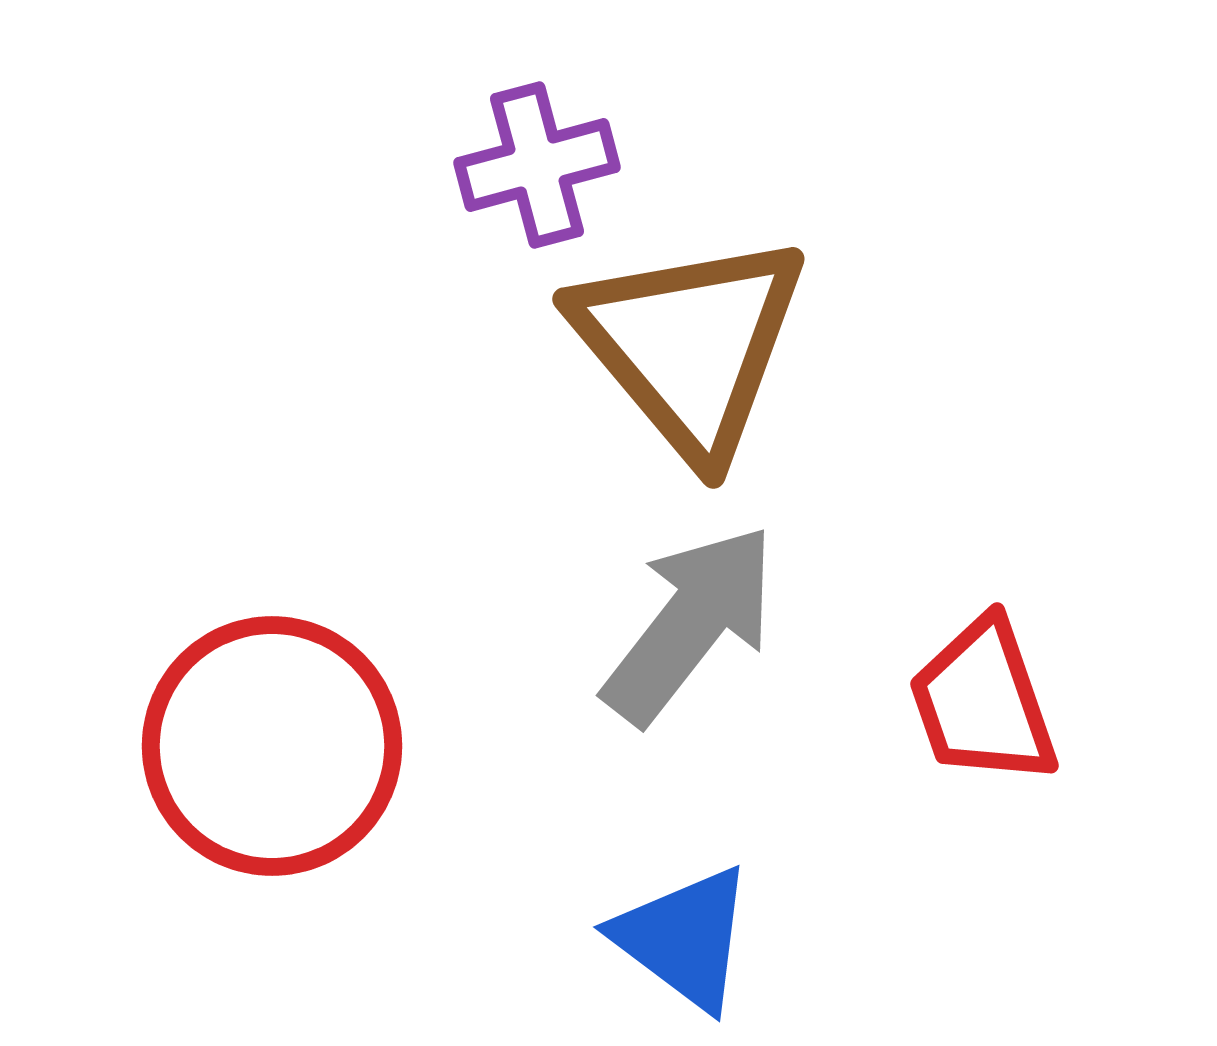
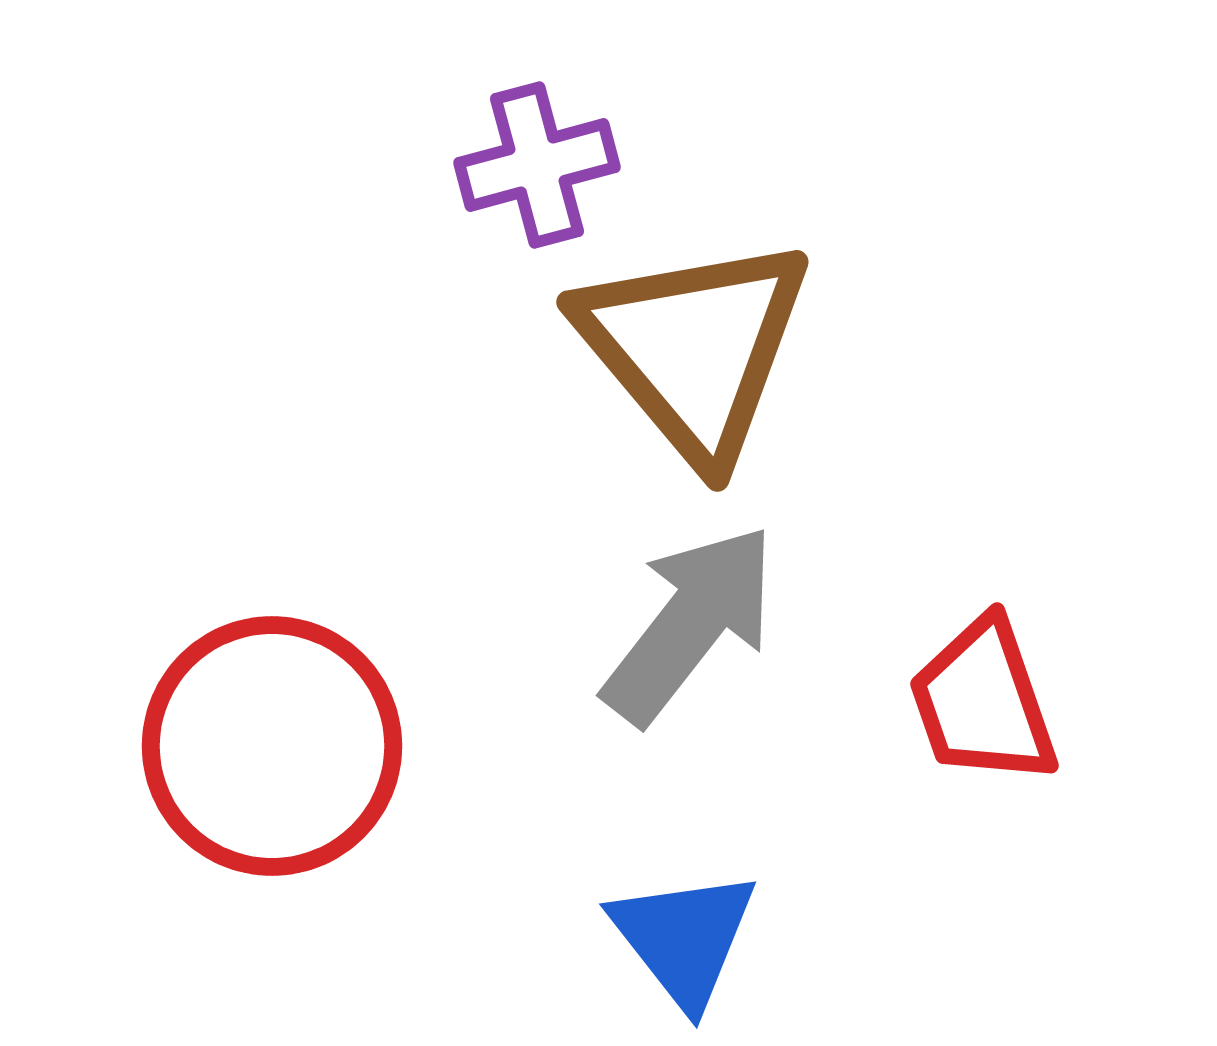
brown triangle: moved 4 px right, 3 px down
blue triangle: rotated 15 degrees clockwise
